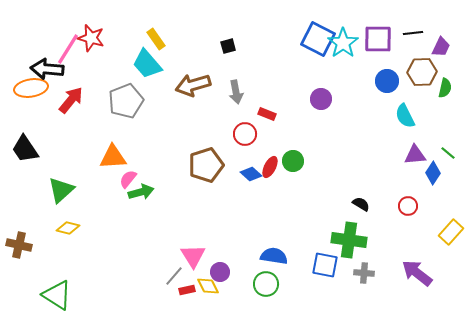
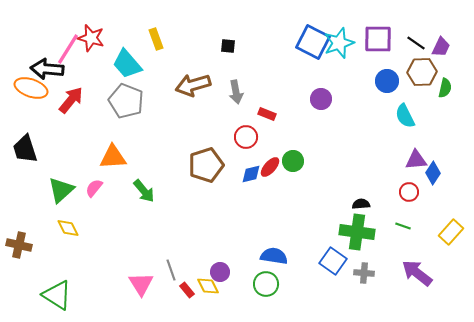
black line at (413, 33): moved 3 px right, 10 px down; rotated 42 degrees clockwise
yellow rectangle at (156, 39): rotated 15 degrees clockwise
blue square at (318, 39): moved 5 px left, 3 px down
cyan star at (343, 43): moved 4 px left; rotated 16 degrees clockwise
black square at (228, 46): rotated 21 degrees clockwise
cyan trapezoid at (147, 64): moved 20 px left
orange ellipse at (31, 88): rotated 28 degrees clockwise
gray pentagon at (126, 101): rotated 28 degrees counterclockwise
red circle at (245, 134): moved 1 px right, 3 px down
black trapezoid at (25, 149): rotated 16 degrees clockwise
green line at (448, 153): moved 45 px left, 73 px down; rotated 21 degrees counterclockwise
purple triangle at (415, 155): moved 1 px right, 5 px down
red ellipse at (270, 167): rotated 15 degrees clockwise
blue diamond at (251, 174): rotated 55 degrees counterclockwise
pink semicircle at (128, 179): moved 34 px left, 9 px down
green arrow at (141, 192): moved 3 px right, 1 px up; rotated 65 degrees clockwise
black semicircle at (361, 204): rotated 36 degrees counterclockwise
red circle at (408, 206): moved 1 px right, 14 px up
yellow diamond at (68, 228): rotated 50 degrees clockwise
green cross at (349, 240): moved 8 px right, 8 px up
pink triangle at (193, 256): moved 52 px left, 28 px down
blue square at (325, 265): moved 8 px right, 4 px up; rotated 24 degrees clockwise
gray line at (174, 276): moved 3 px left, 6 px up; rotated 60 degrees counterclockwise
red rectangle at (187, 290): rotated 63 degrees clockwise
